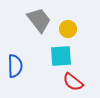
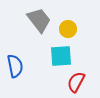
blue semicircle: rotated 10 degrees counterclockwise
red semicircle: moved 3 px right; rotated 80 degrees clockwise
